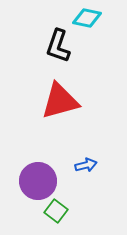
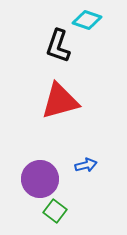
cyan diamond: moved 2 px down; rotated 8 degrees clockwise
purple circle: moved 2 px right, 2 px up
green square: moved 1 px left
